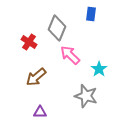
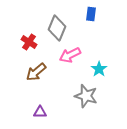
pink arrow: rotated 70 degrees counterclockwise
brown arrow: moved 5 px up
